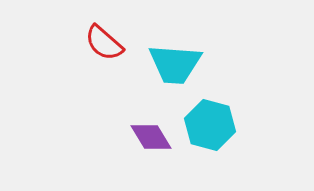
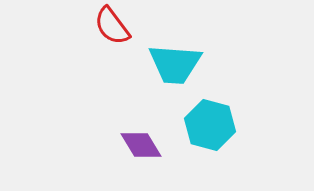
red semicircle: moved 8 px right, 17 px up; rotated 12 degrees clockwise
purple diamond: moved 10 px left, 8 px down
